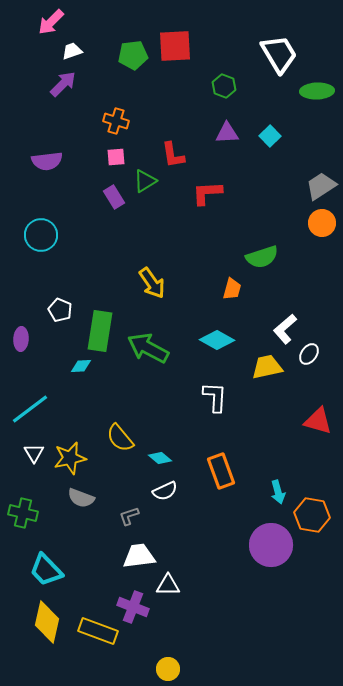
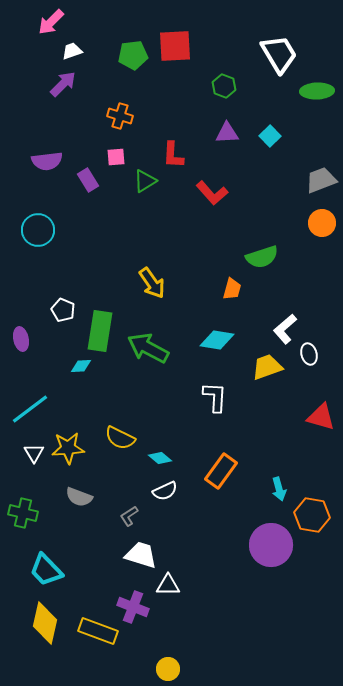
orange cross at (116, 121): moved 4 px right, 5 px up
red L-shape at (173, 155): rotated 12 degrees clockwise
gray trapezoid at (321, 186): moved 6 px up; rotated 12 degrees clockwise
red L-shape at (207, 193): moved 5 px right; rotated 128 degrees counterclockwise
purple rectangle at (114, 197): moved 26 px left, 17 px up
cyan circle at (41, 235): moved 3 px left, 5 px up
white pentagon at (60, 310): moved 3 px right
purple ellipse at (21, 339): rotated 15 degrees counterclockwise
cyan diamond at (217, 340): rotated 20 degrees counterclockwise
white ellipse at (309, 354): rotated 50 degrees counterclockwise
yellow trapezoid at (267, 367): rotated 8 degrees counterclockwise
red triangle at (318, 421): moved 3 px right, 4 px up
yellow semicircle at (120, 438): rotated 24 degrees counterclockwise
yellow star at (70, 458): moved 2 px left, 10 px up; rotated 8 degrees clockwise
orange rectangle at (221, 471): rotated 56 degrees clockwise
cyan arrow at (278, 492): moved 1 px right, 3 px up
gray semicircle at (81, 498): moved 2 px left, 1 px up
gray L-shape at (129, 516): rotated 15 degrees counterclockwise
white trapezoid at (139, 556): moved 2 px right, 1 px up; rotated 24 degrees clockwise
yellow diamond at (47, 622): moved 2 px left, 1 px down
